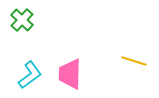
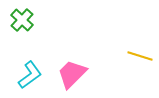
yellow line: moved 6 px right, 5 px up
pink trapezoid: moved 2 px right; rotated 44 degrees clockwise
